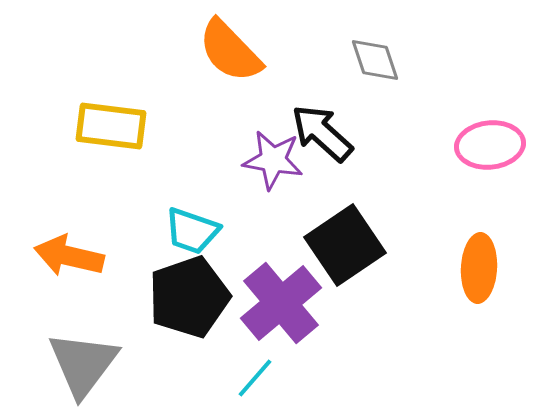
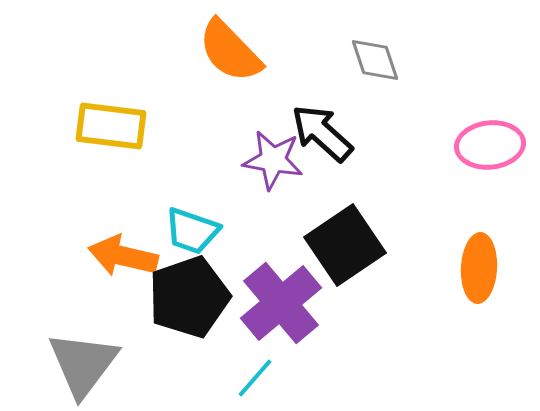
orange arrow: moved 54 px right
